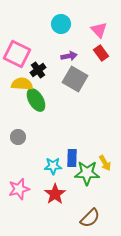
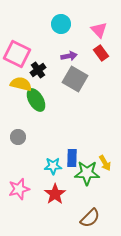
yellow semicircle: moved 1 px left; rotated 10 degrees clockwise
